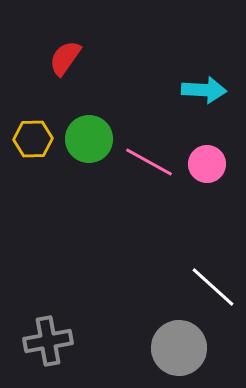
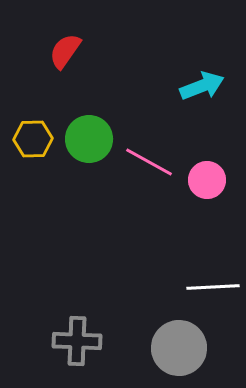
red semicircle: moved 7 px up
cyan arrow: moved 2 px left, 4 px up; rotated 24 degrees counterclockwise
pink circle: moved 16 px down
white line: rotated 45 degrees counterclockwise
gray cross: moved 29 px right; rotated 12 degrees clockwise
